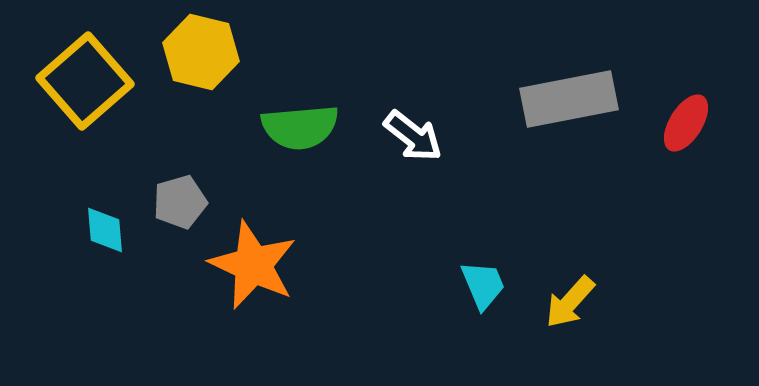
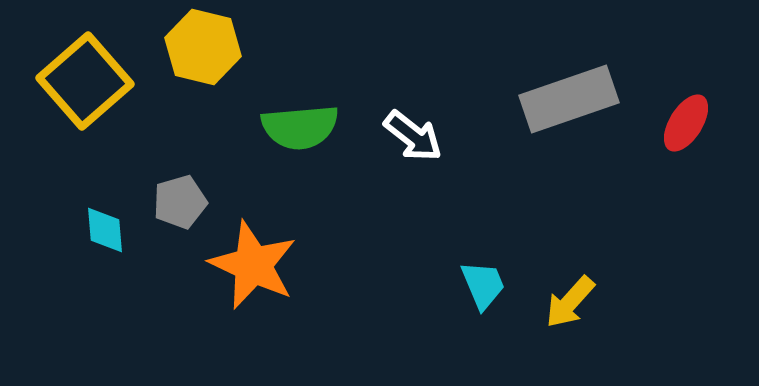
yellow hexagon: moved 2 px right, 5 px up
gray rectangle: rotated 8 degrees counterclockwise
